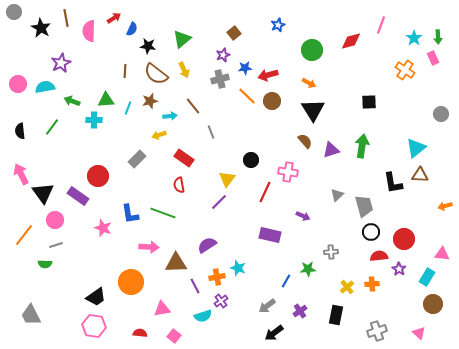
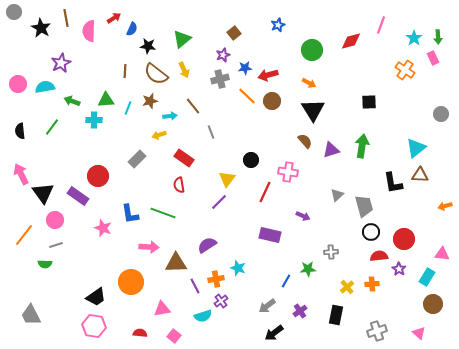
orange cross at (217, 277): moved 1 px left, 2 px down
